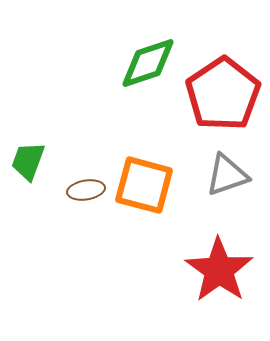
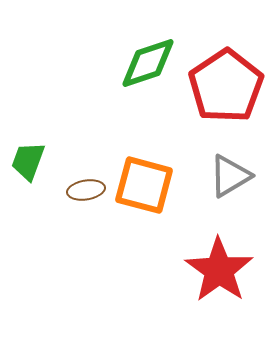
red pentagon: moved 3 px right, 8 px up
gray triangle: moved 3 px right, 1 px down; rotated 12 degrees counterclockwise
